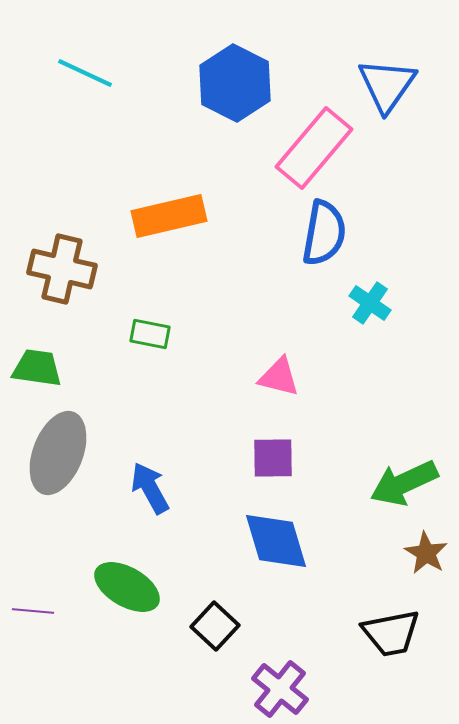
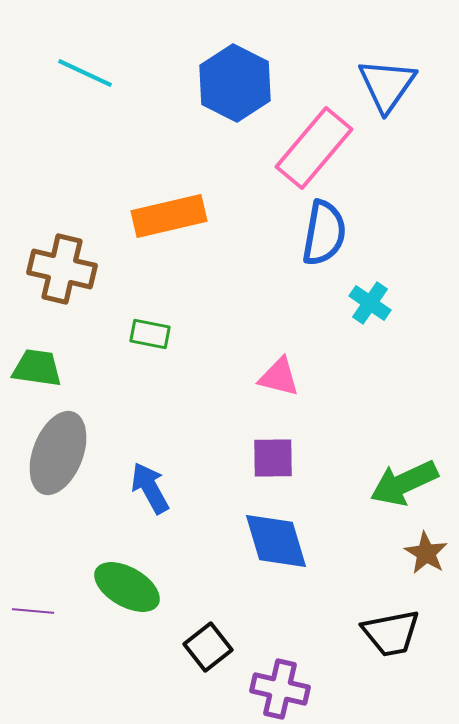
black square: moved 7 px left, 21 px down; rotated 9 degrees clockwise
purple cross: rotated 26 degrees counterclockwise
